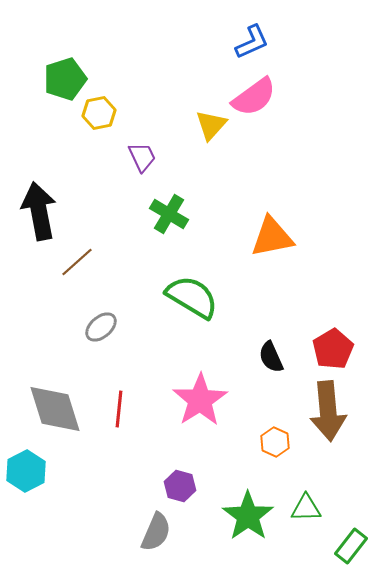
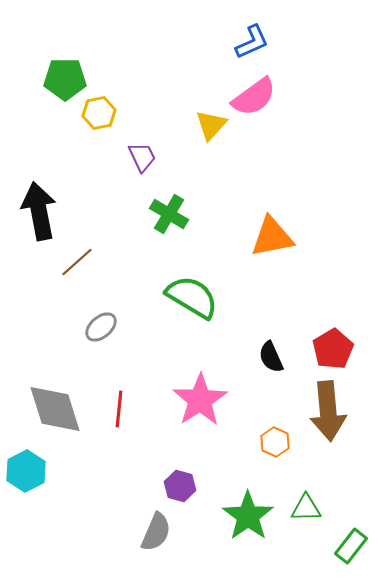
green pentagon: rotated 18 degrees clockwise
